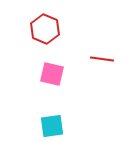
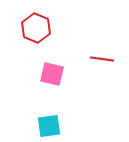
red hexagon: moved 9 px left, 1 px up
cyan square: moved 3 px left
